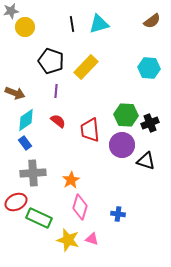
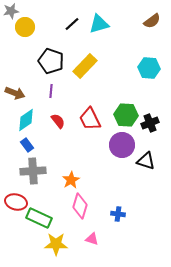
black line: rotated 56 degrees clockwise
yellow rectangle: moved 1 px left, 1 px up
purple line: moved 5 px left
red semicircle: rotated 14 degrees clockwise
red trapezoid: moved 11 px up; rotated 20 degrees counterclockwise
blue rectangle: moved 2 px right, 2 px down
gray cross: moved 2 px up
red ellipse: rotated 40 degrees clockwise
pink diamond: moved 1 px up
yellow star: moved 12 px left, 4 px down; rotated 15 degrees counterclockwise
